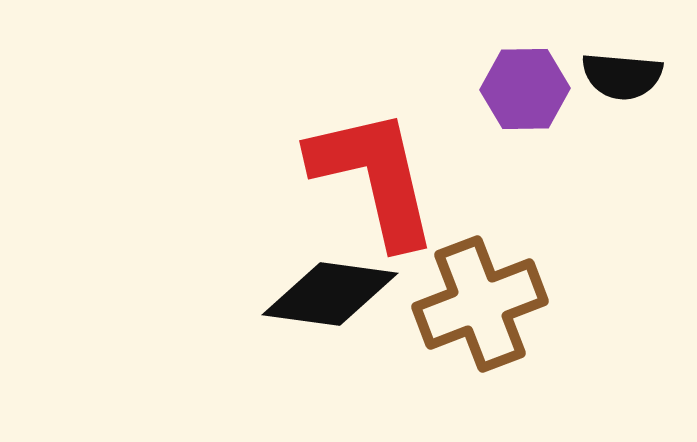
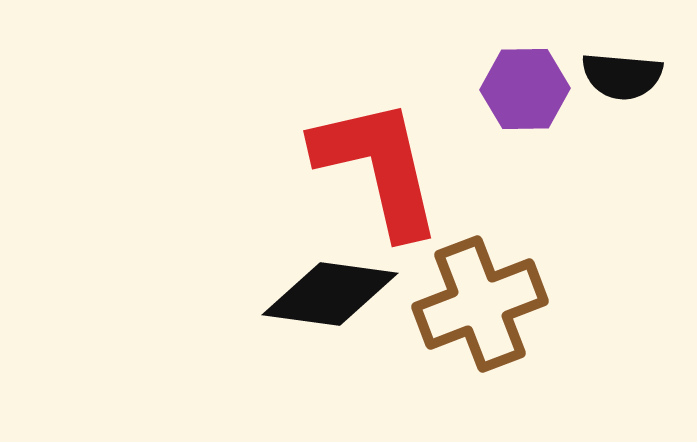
red L-shape: moved 4 px right, 10 px up
